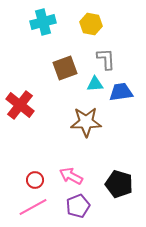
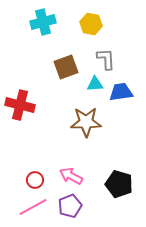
brown square: moved 1 px right, 1 px up
red cross: rotated 24 degrees counterclockwise
purple pentagon: moved 8 px left
